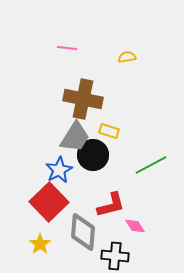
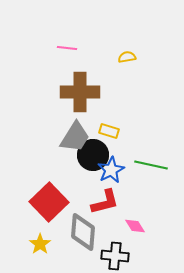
brown cross: moved 3 px left, 7 px up; rotated 12 degrees counterclockwise
green line: rotated 40 degrees clockwise
blue star: moved 52 px right
red L-shape: moved 6 px left, 3 px up
